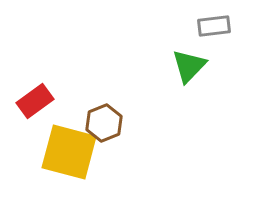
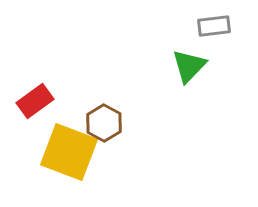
brown hexagon: rotated 9 degrees counterclockwise
yellow square: rotated 6 degrees clockwise
